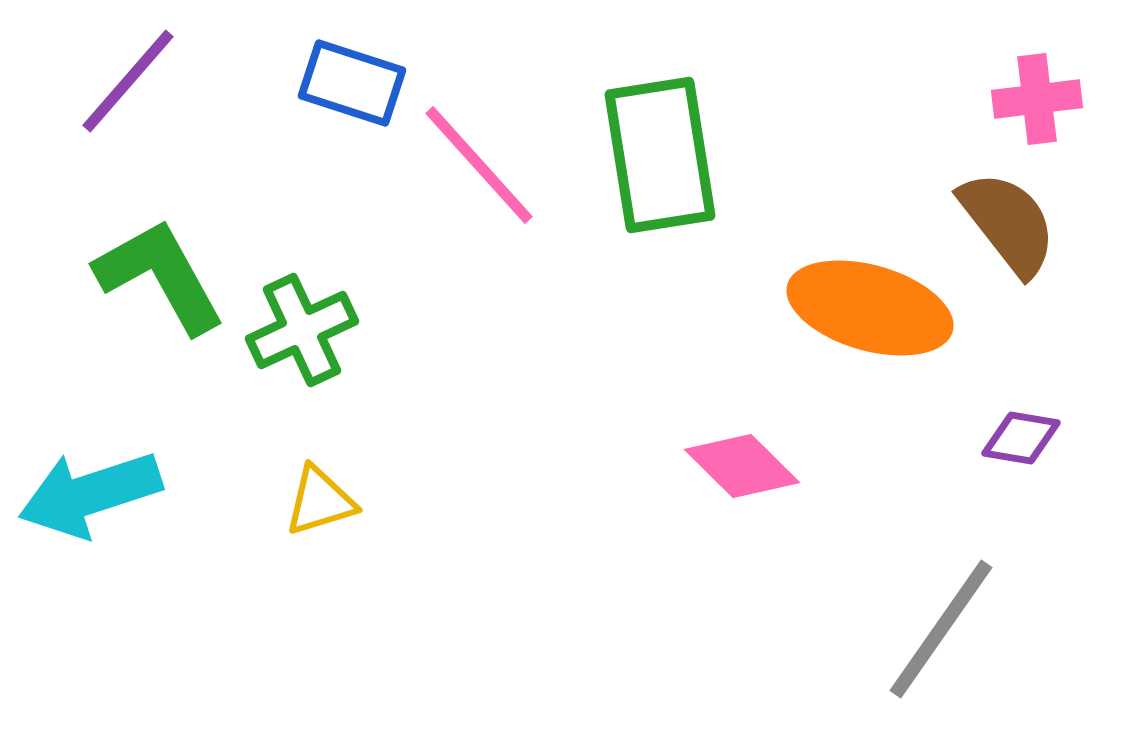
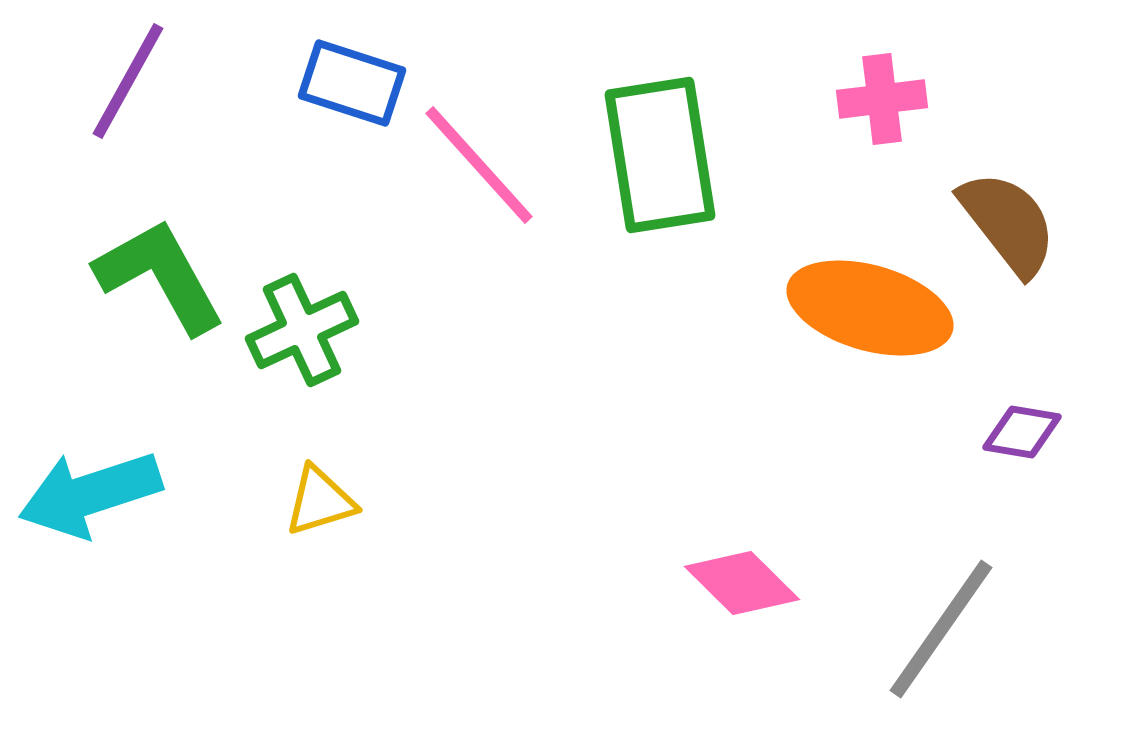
purple line: rotated 12 degrees counterclockwise
pink cross: moved 155 px left
purple diamond: moved 1 px right, 6 px up
pink diamond: moved 117 px down
